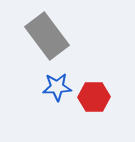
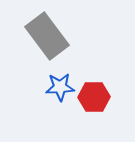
blue star: moved 3 px right
